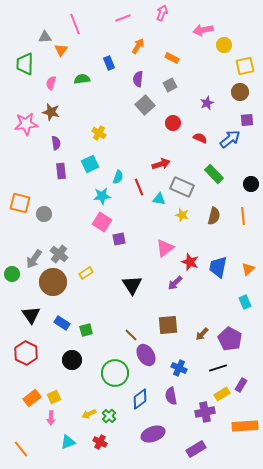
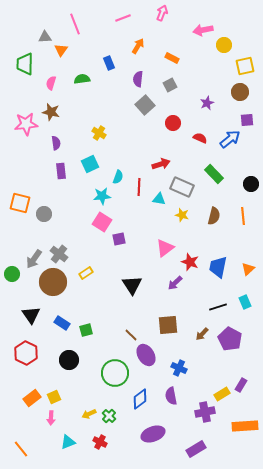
red line at (139, 187): rotated 24 degrees clockwise
black circle at (72, 360): moved 3 px left
black line at (218, 368): moved 61 px up
